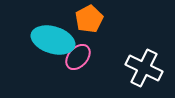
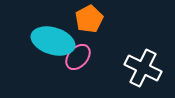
cyan ellipse: moved 1 px down
white cross: moved 1 px left
